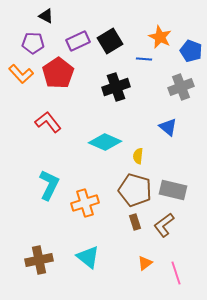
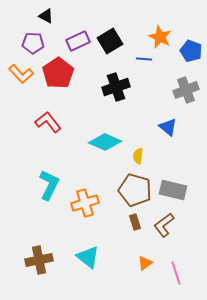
gray cross: moved 5 px right, 3 px down
